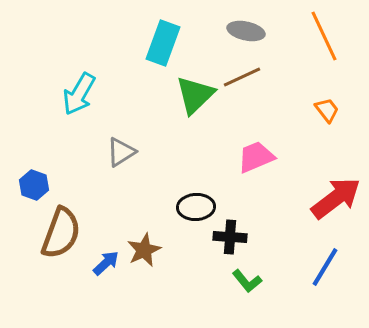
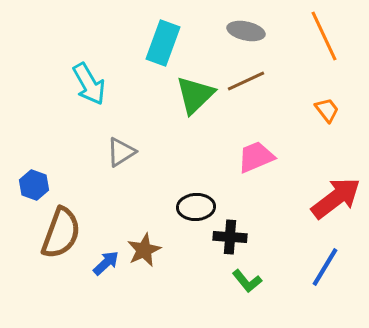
brown line: moved 4 px right, 4 px down
cyan arrow: moved 10 px right, 10 px up; rotated 60 degrees counterclockwise
